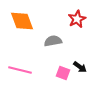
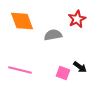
gray semicircle: moved 6 px up
